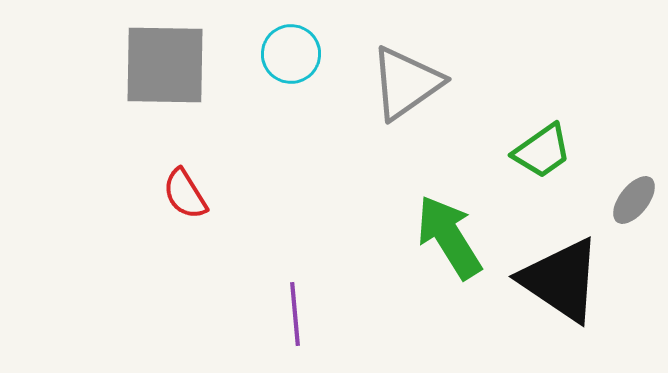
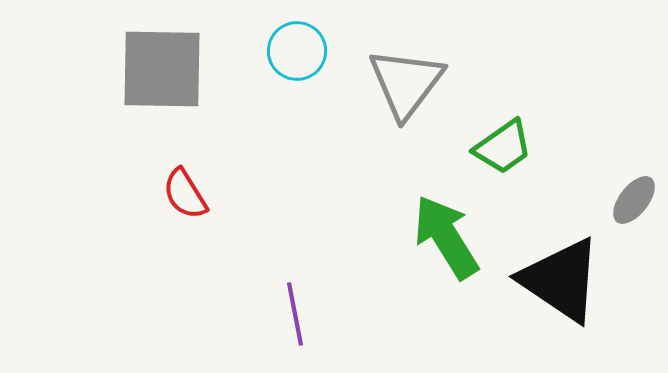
cyan circle: moved 6 px right, 3 px up
gray square: moved 3 px left, 4 px down
gray triangle: rotated 18 degrees counterclockwise
green trapezoid: moved 39 px left, 4 px up
green arrow: moved 3 px left
purple line: rotated 6 degrees counterclockwise
